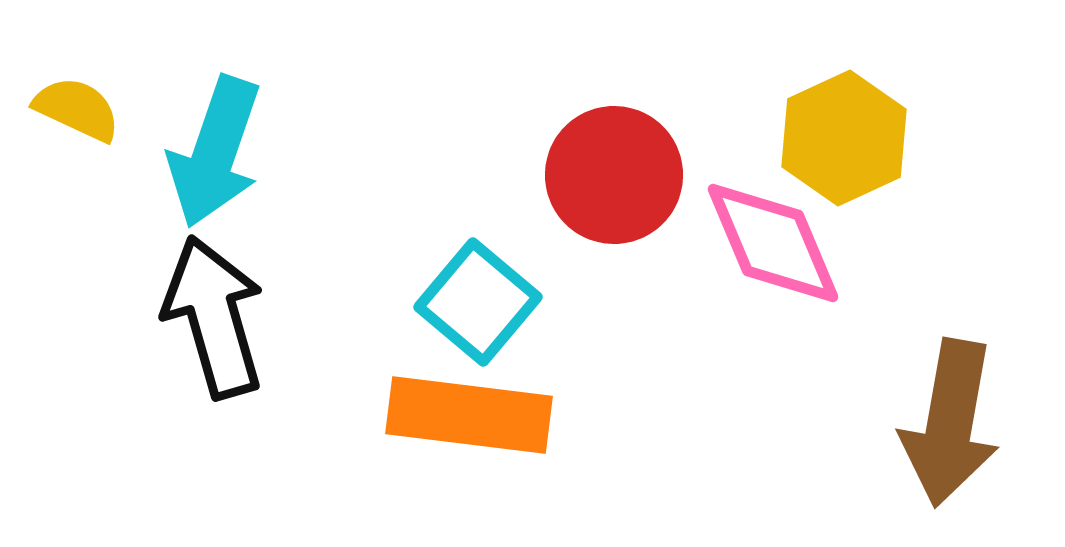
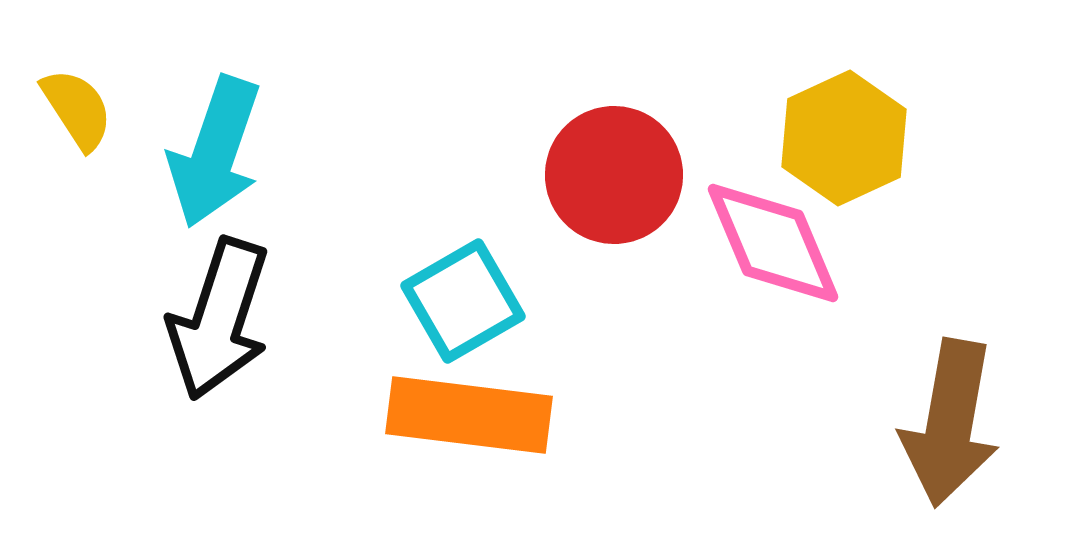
yellow semicircle: rotated 32 degrees clockwise
cyan square: moved 15 px left, 1 px up; rotated 20 degrees clockwise
black arrow: moved 5 px right, 2 px down; rotated 146 degrees counterclockwise
